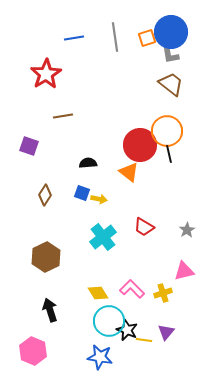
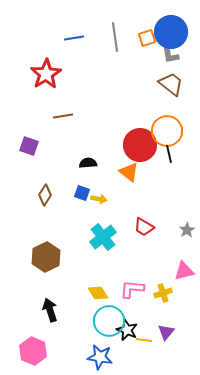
pink L-shape: rotated 40 degrees counterclockwise
